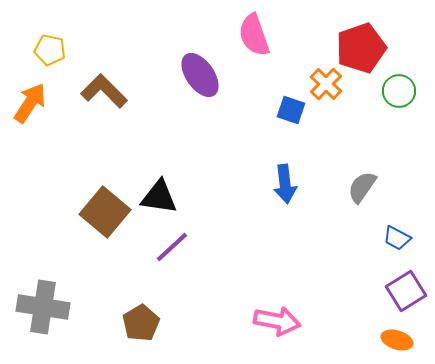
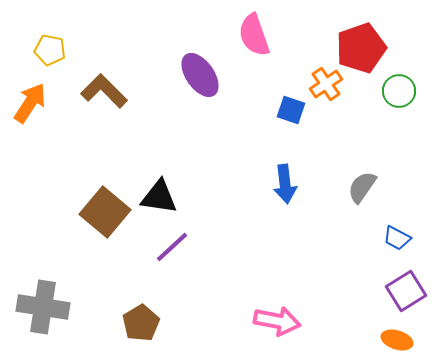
orange cross: rotated 12 degrees clockwise
